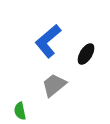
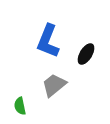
blue L-shape: rotated 28 degrees counterclockwise
green semicircle: moved 5 px up
